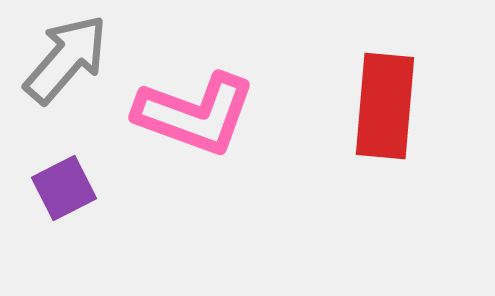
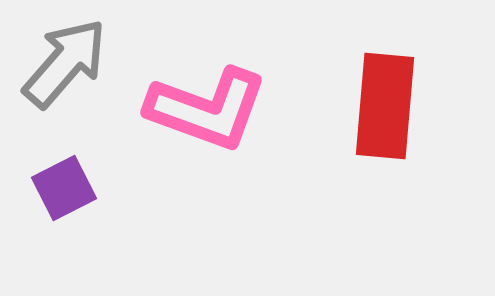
gray arrow: moved 1 px left, 4 px down
pink L-shape: moved 12 px right, 5 px up
